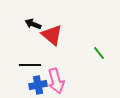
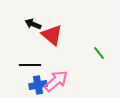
pink arrow: rotated 115 degrees counterclockwise
